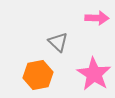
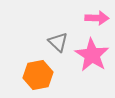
pink star: moved 2 px left, 19 px up
